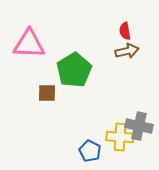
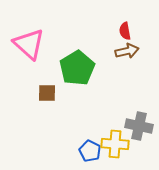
pink triangle: rotated 40 degrees clockwise
green pentagon: moved 3 px right, 2 px up
yellow cross: moved 5 px left, 7 px down
